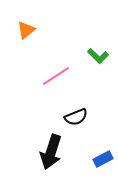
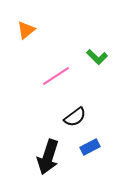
green L-shape: moved 1 px left, 1 px down
black semicircle: moved 1 px left; rotated 15 degrees counterclockwise
black arrow: moved 3 px left, 5 px down
blue rectangle: moved 13 px left, 12 px up
